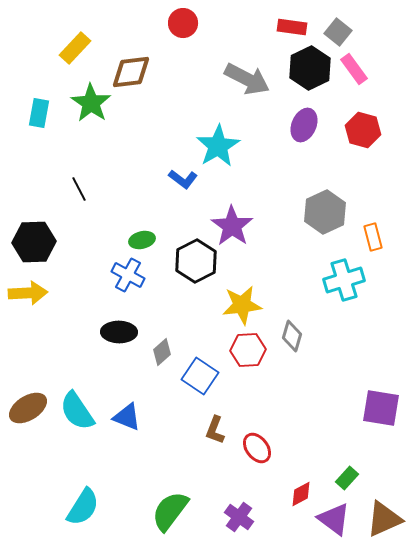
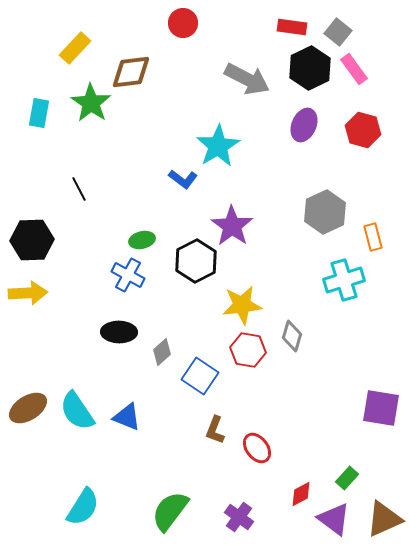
black hexagon at (34, 242): moved 2 px left, 2 px up
red hexagon at (248, 350): rotated 12 degrees clockwise
